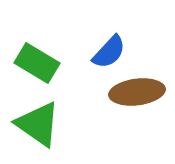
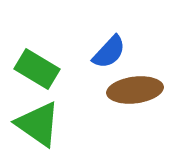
green rectangle: moved 6 px down
brown ellipse: moved 2 px left, 2 px up
